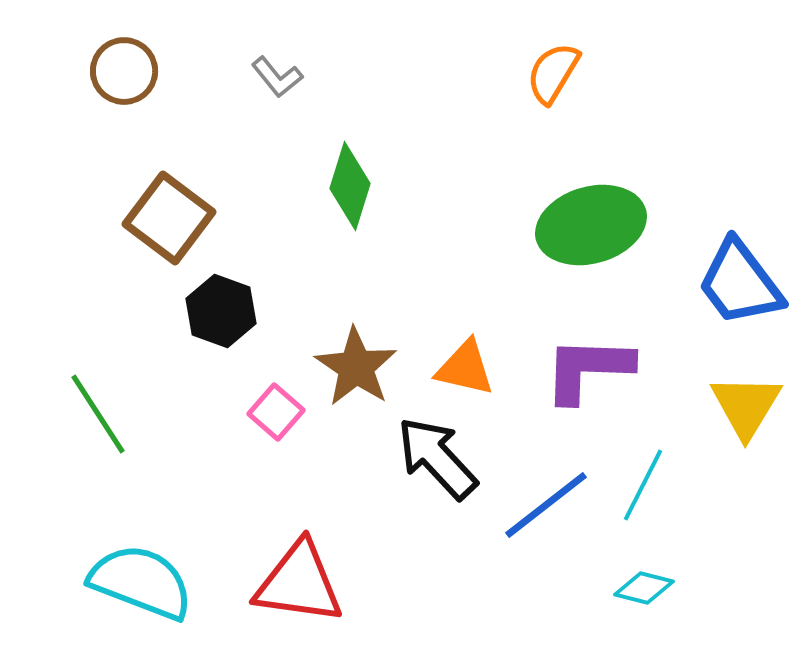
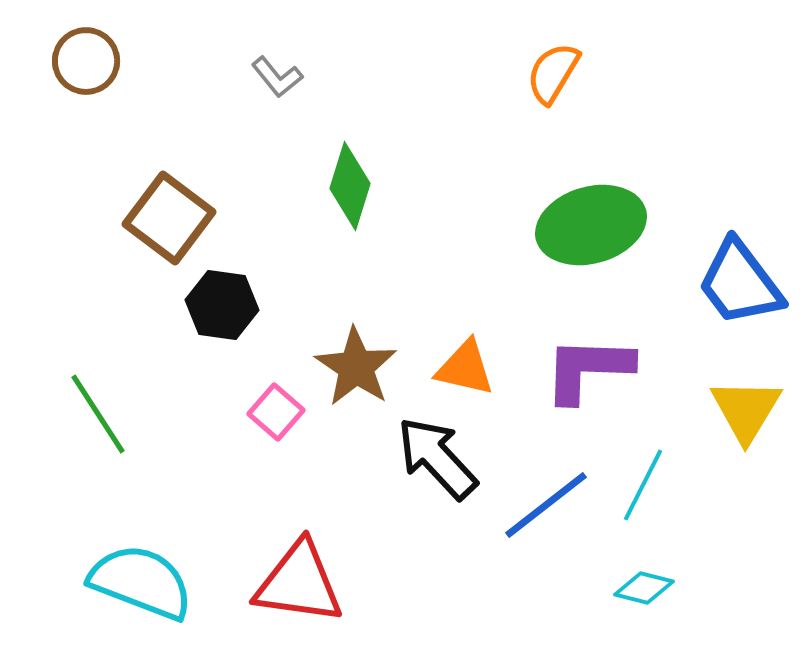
brown circle: moved 38 px left, 10 px up
black hexagon: moved 1 px right, 6 px up; rotated 12 degrees counterclockwise
yellow triangle: moved 4 px down
